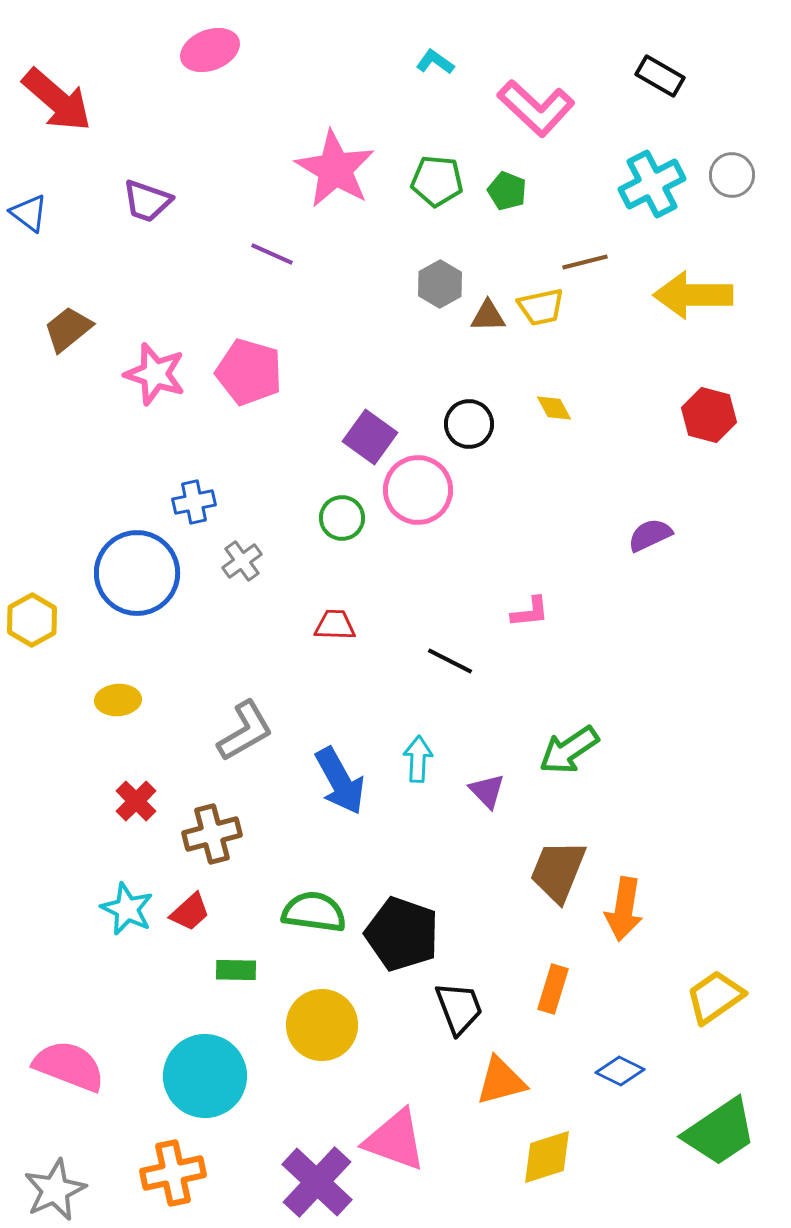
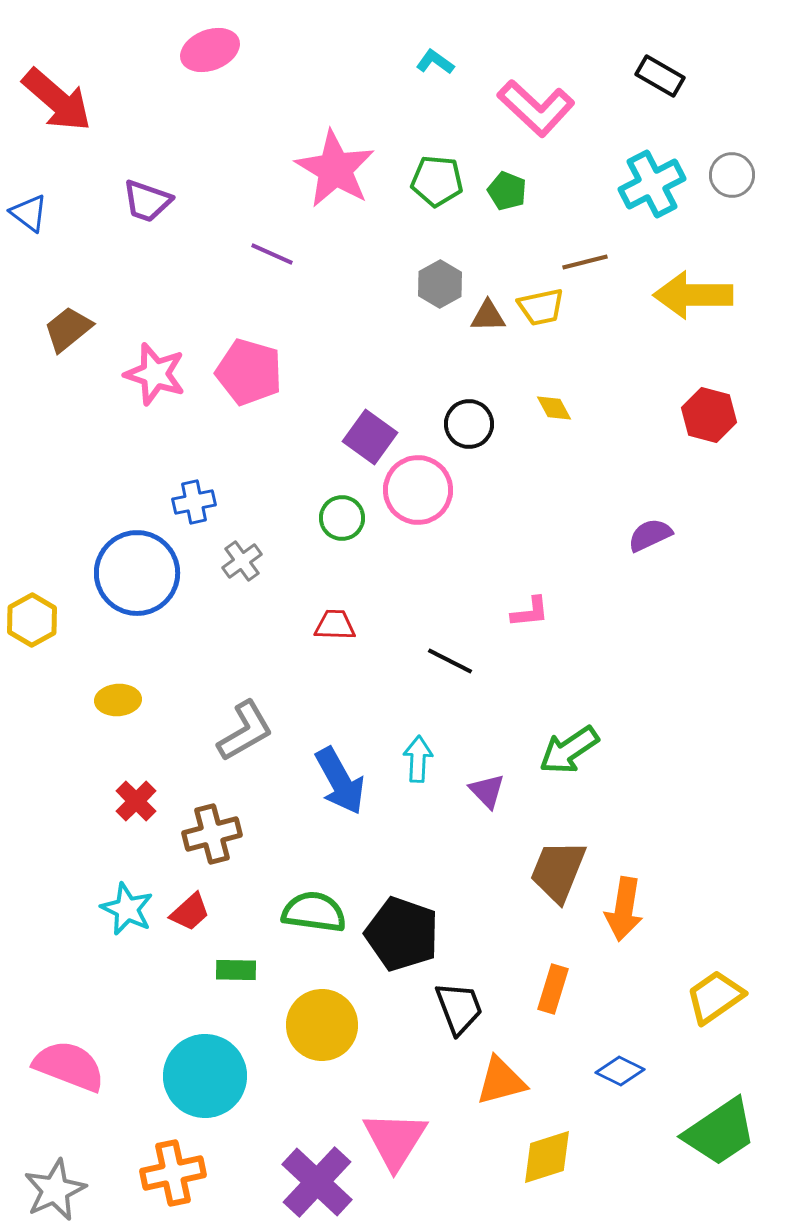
pink triangle at (395, 1140): rotated 42 degrees clockwise
